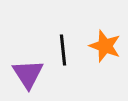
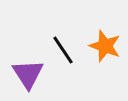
black line: rotated 28 degrees counterclockwise
